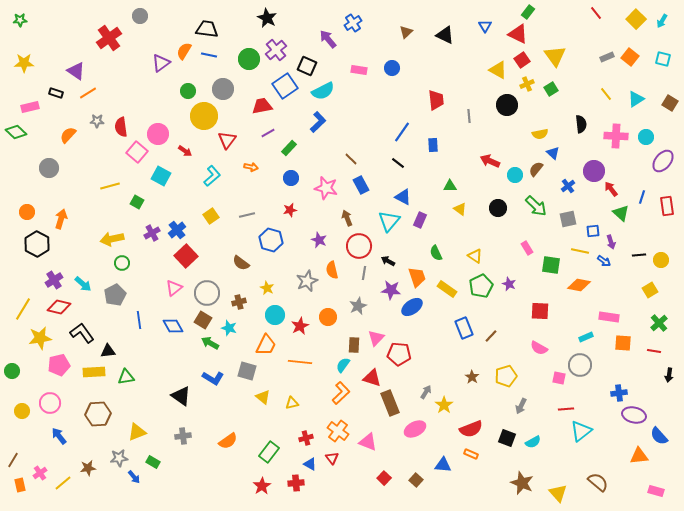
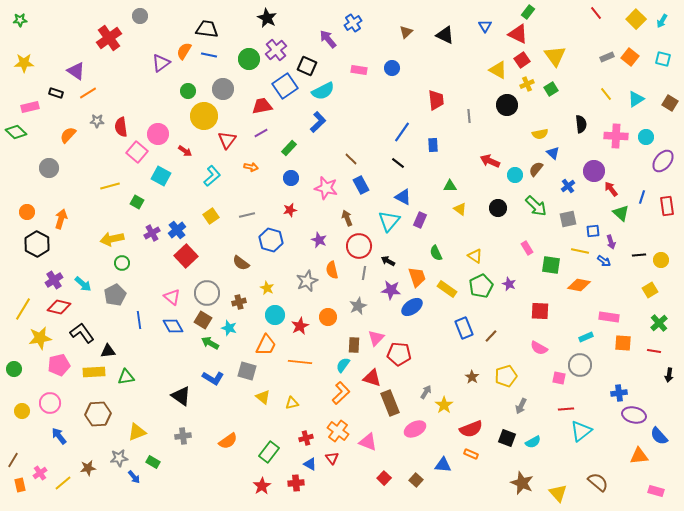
purple line at (268, 133): moved 7 px left
pink triangle at (174, 288): moved 2 px left, 9 px down; rotated 42 degrees counterclockwise
green circle at (12, 371): moved 2 px right, 2 px up
